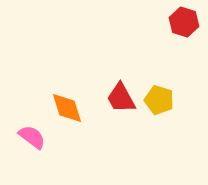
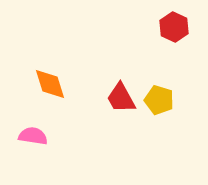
red hexagon: moved 10 px left, 5 px down; rotated 8 degrees clockwise
orange diamond: moved 17 px left, 24 px up
pink semicircle: moved 1 px right, 1 px up; rotated 28 degrees counterclockwise
